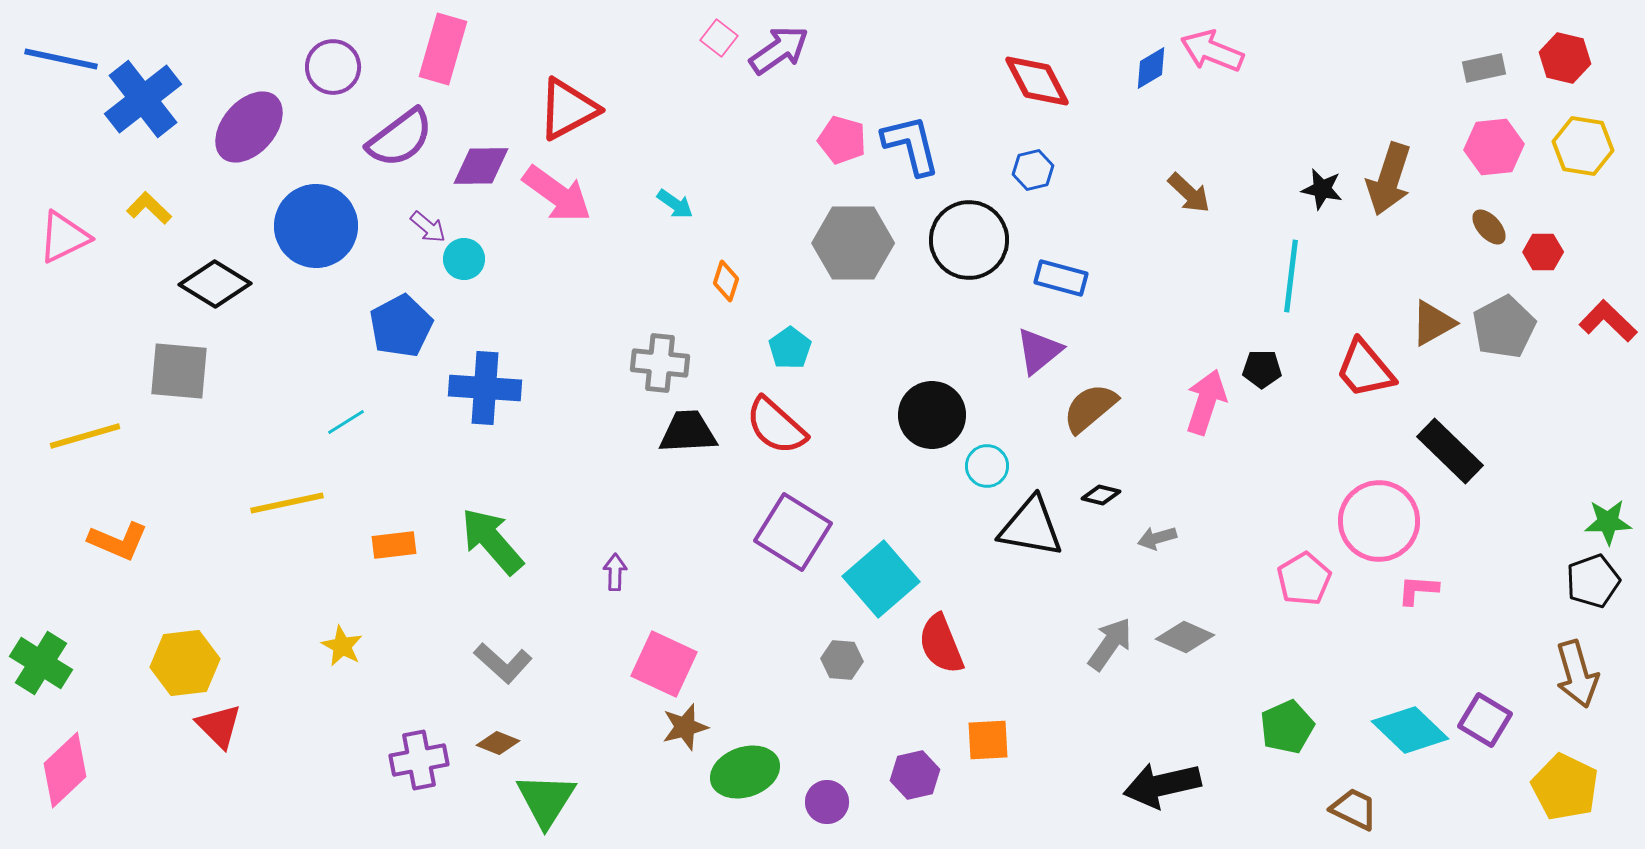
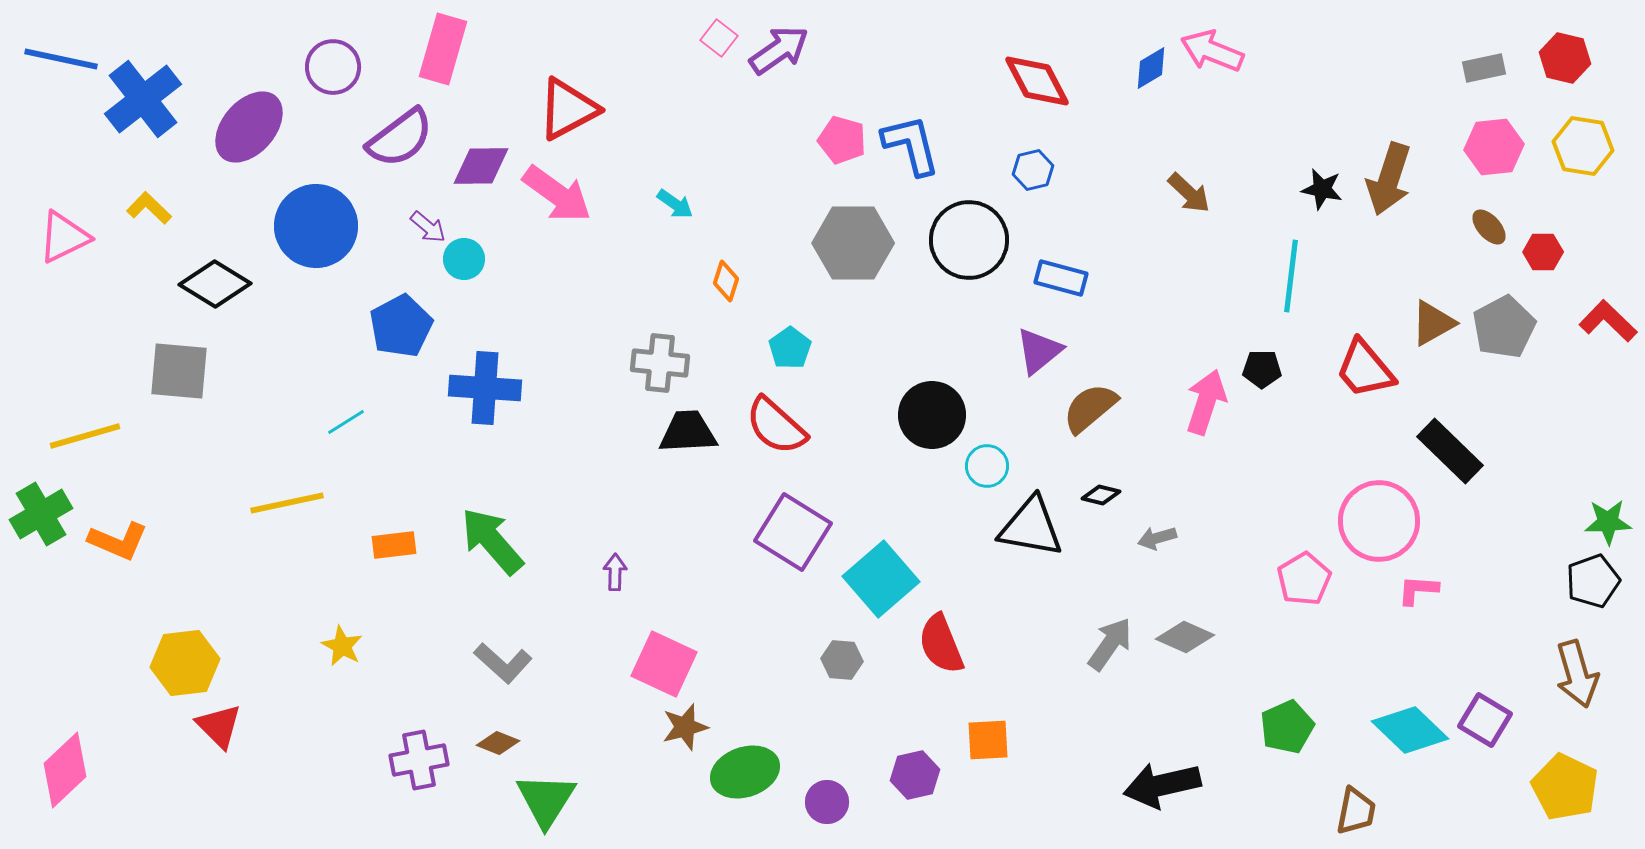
green cross at (41, 663): moved 149 px up; rotated 28 degrees clockwise
brown trapezoid at (1354, 809): moved 2 px right, 2 px down; rotated 75 degrees clockwise
